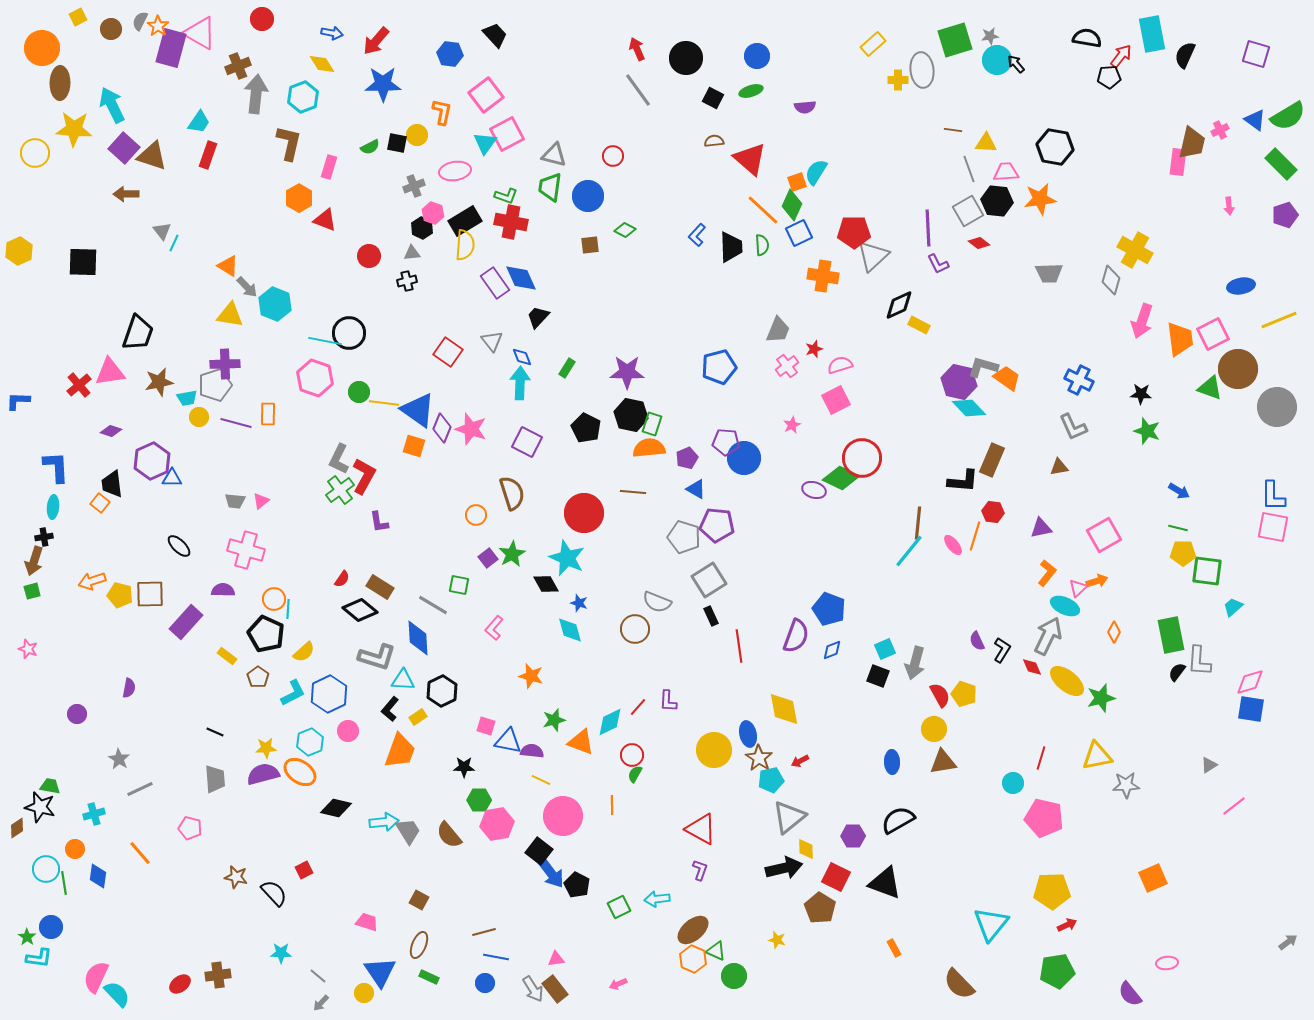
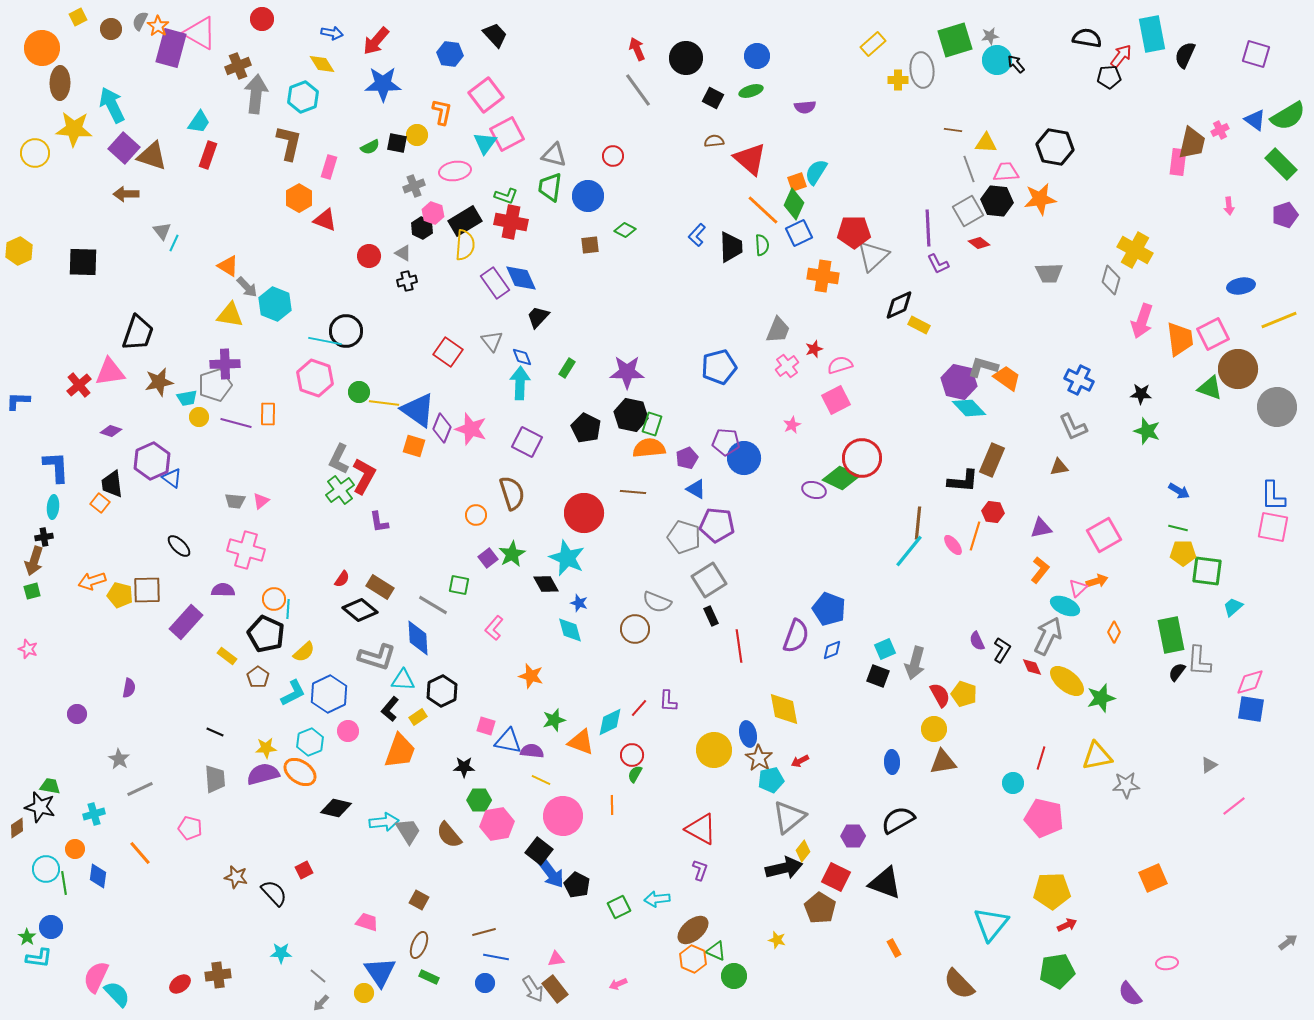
green diamond at (792, 205): moved 2 px right, 1 px up
gray triangle at (412, 253): moved 9 px left; rotated 36 degrees clockwise
black circle at (349, 333): moved 3 px left, 2 px up
blue triangle at (172, 478): rotated 35 degrees clockwise
orange L-shape at (1047, 573): moved 7 px left, 3 px up
brown square at (150, 594): moved 3 px left, 4 px up
red line at (638, 707): moved 1 px right, 1 px down
yellow diamond at (806, 849): moved 3 px left, 2 px down; rotated 40 degrees clockwise
